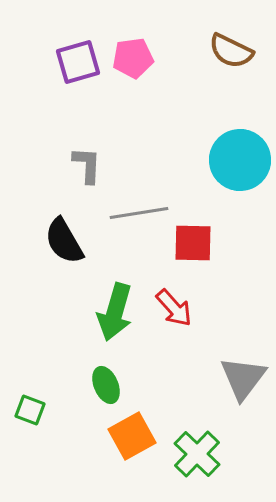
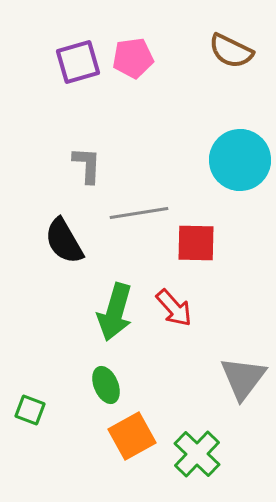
red square: moved 3 px right
